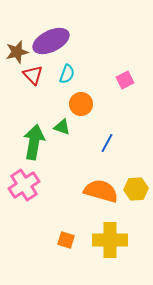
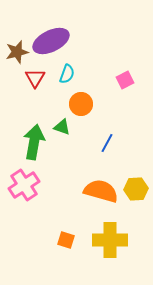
red triangle: moved 2 px right, 3 px down; rotated 15 degrees clockwise
